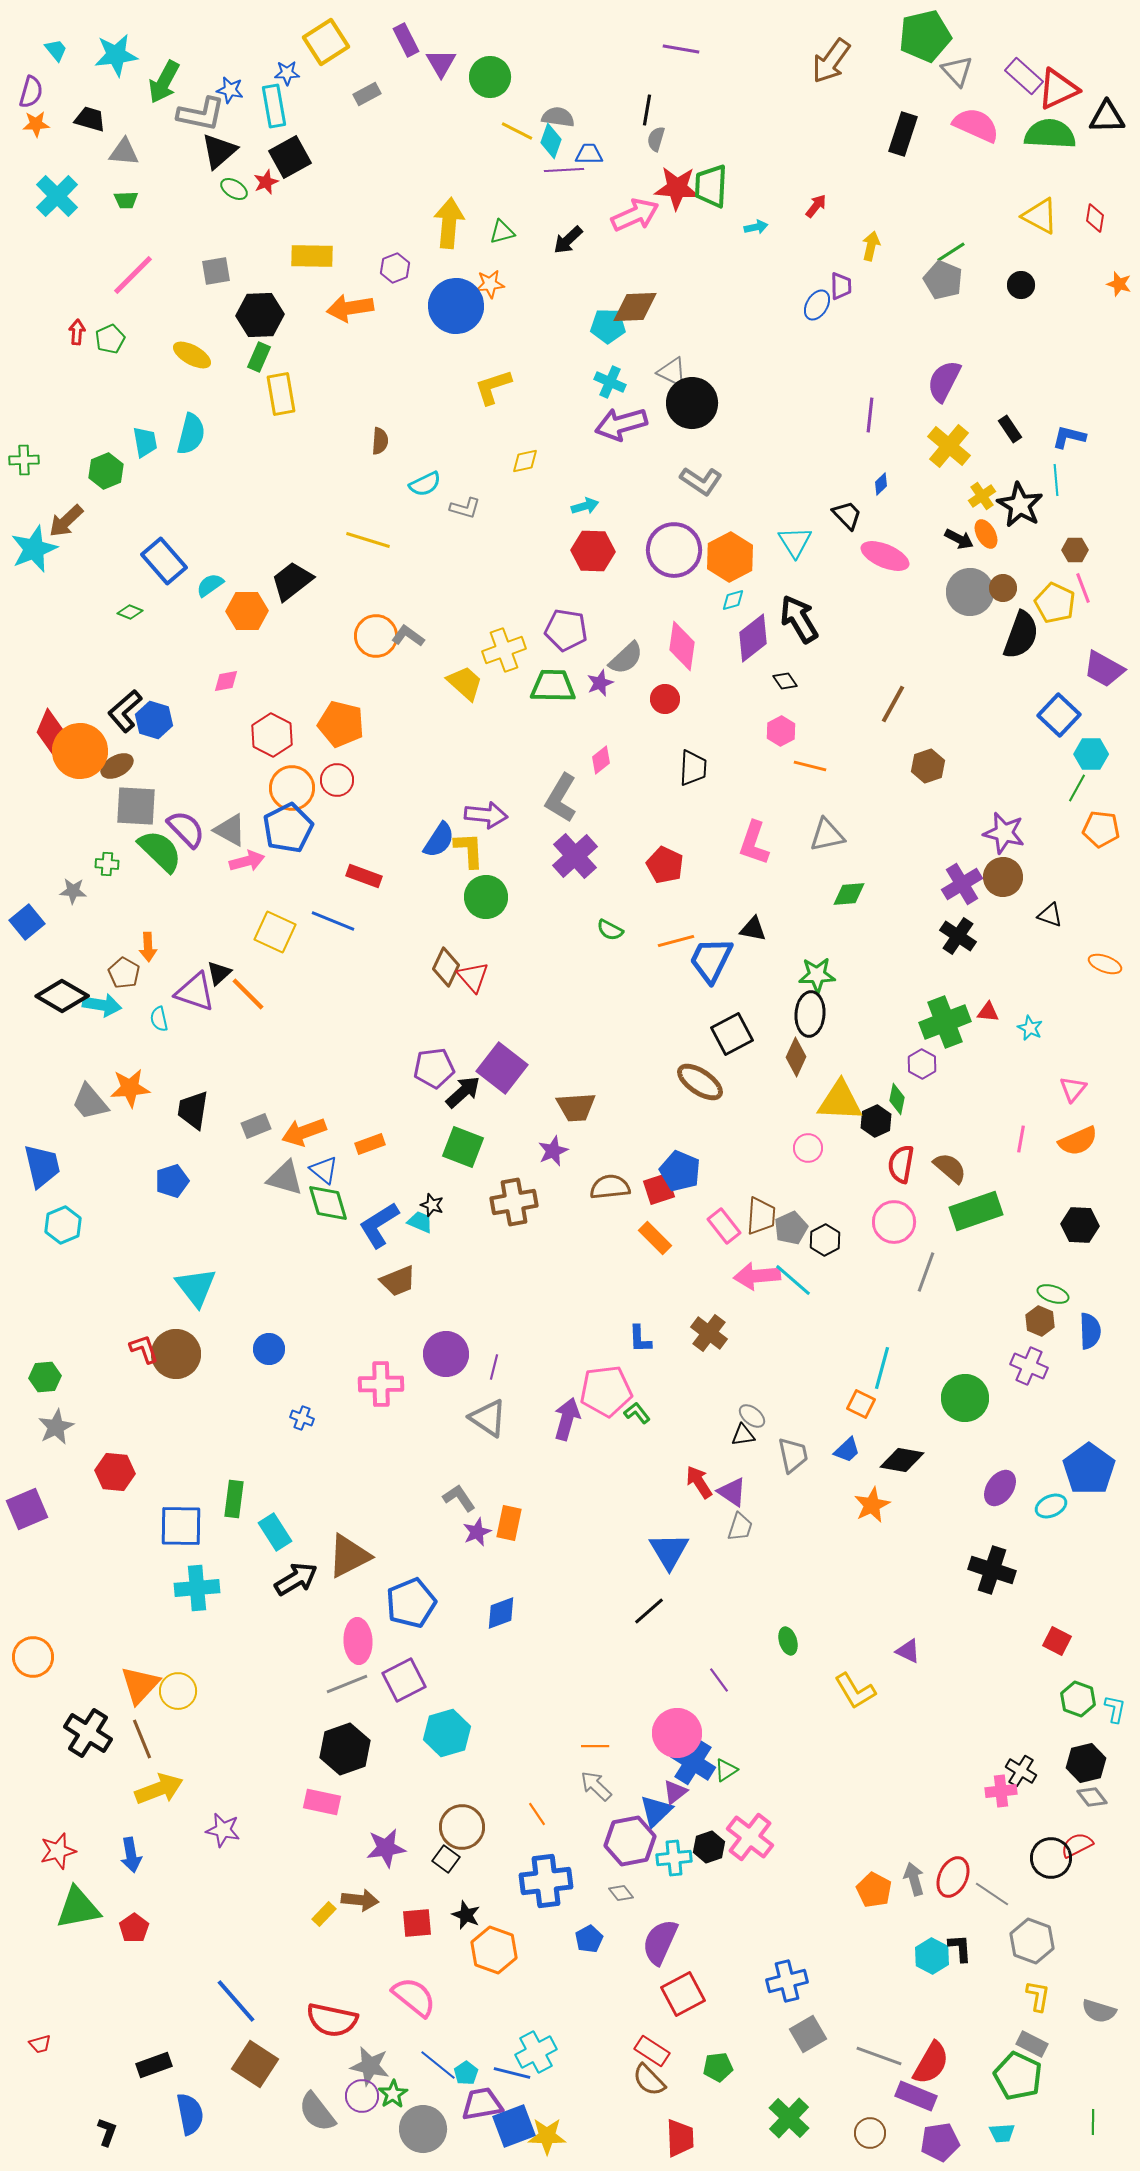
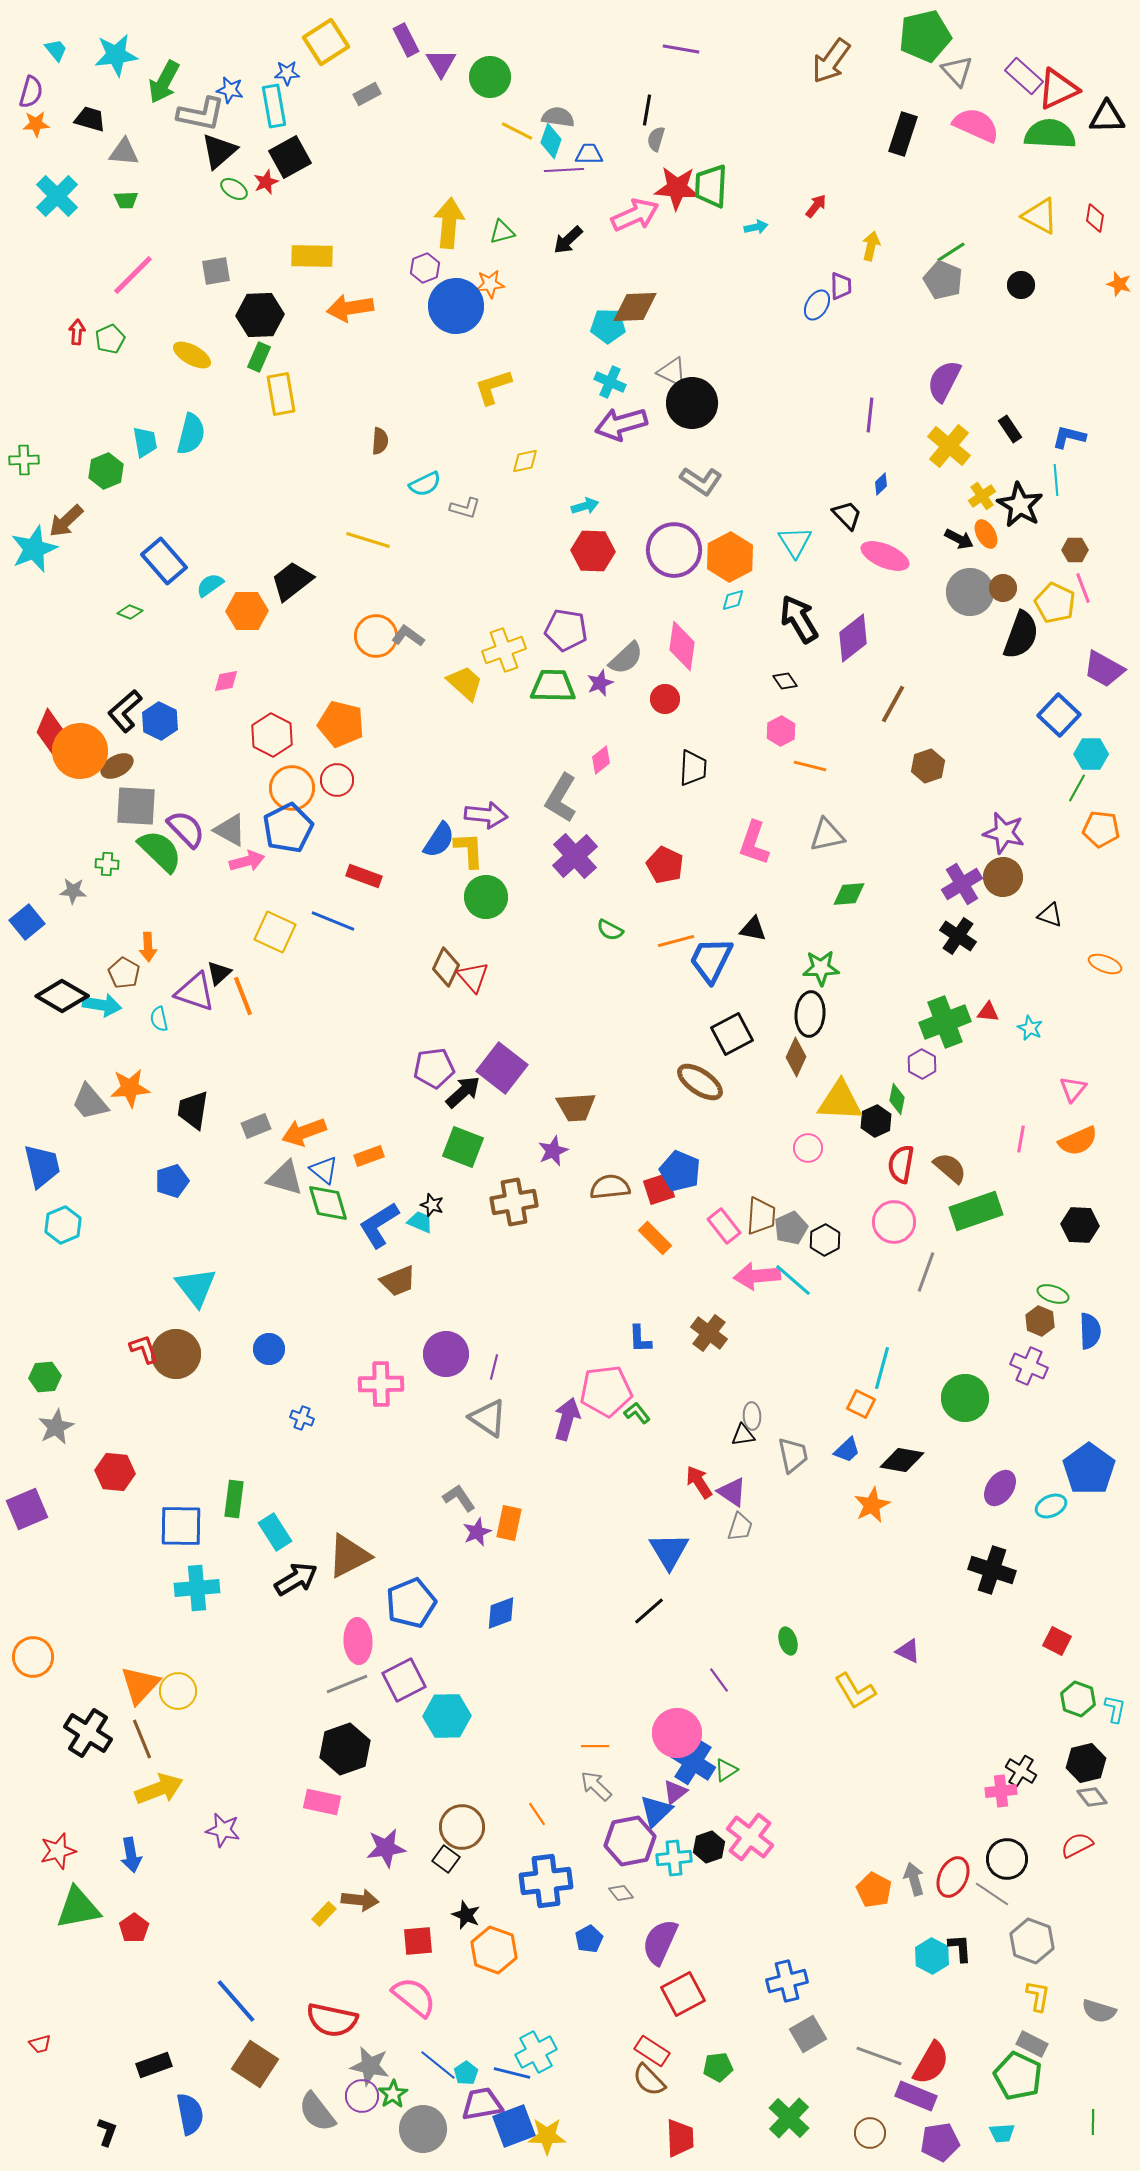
purple hexagon at (395, 268): moved 30 px right
purple diamond at (753, 638): moved 100 px right
blue hexagon at (154, 720): moved 6 px right, 1 px down; rotated 9 degrees clockwise
green star at (817, 975): moved 4 px right, 7 px up
orange line at (248, 994): moved 5 px left, 2 px down; rotated 24 degrees clockwise
orange rectangle at (370, 1144): moved 1 px left, 12 px down
gray ellipse at (752, 1416): rotated 48 degrees clockwise
cyan hexagon at (447, 1733): moved 17 px up; rotated 15 degrees clockwise
black circle at (1051, 1858): moved 44 px left, 1 px down
red square at (417, 1923): moved 1 px right, 18 px down
